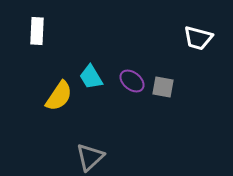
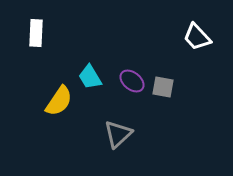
white rectangle: moved 1 px left, 2 px down
white trapezoid: moved 1 px left, 1 px up; rotated 32 degrees clockwise
cyan trapezoid: moved 1 px left
yellow semicircle: moved 5 px down
gray triangle: moved 28 px right, 23 px up
